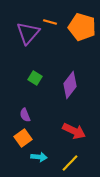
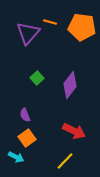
orange pentagon: rotated 8 degrees counterclockwise
green square: moved 2 px right; rotated 16 degrees clockwise
orange square: moved 4 px right
cyan arrow: moved 23 px left; rotated 21 degrees clockwise
yellow line: moved 5 px left, 2 px up
